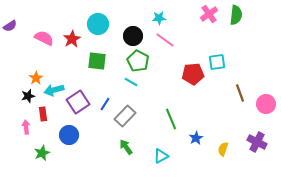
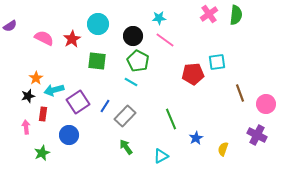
blue line: moved 2 px down
red rectangle: rotated 16 degrees clockwise
purple cross: moved 7 px up
